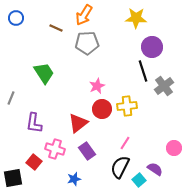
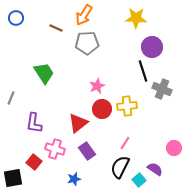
gray cross: moved 2 px left, 3 px down; rotated 30 degrees counterclockwise
